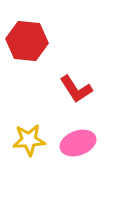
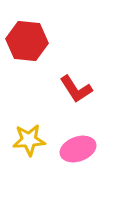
pink ellipse: moved 6 px down
